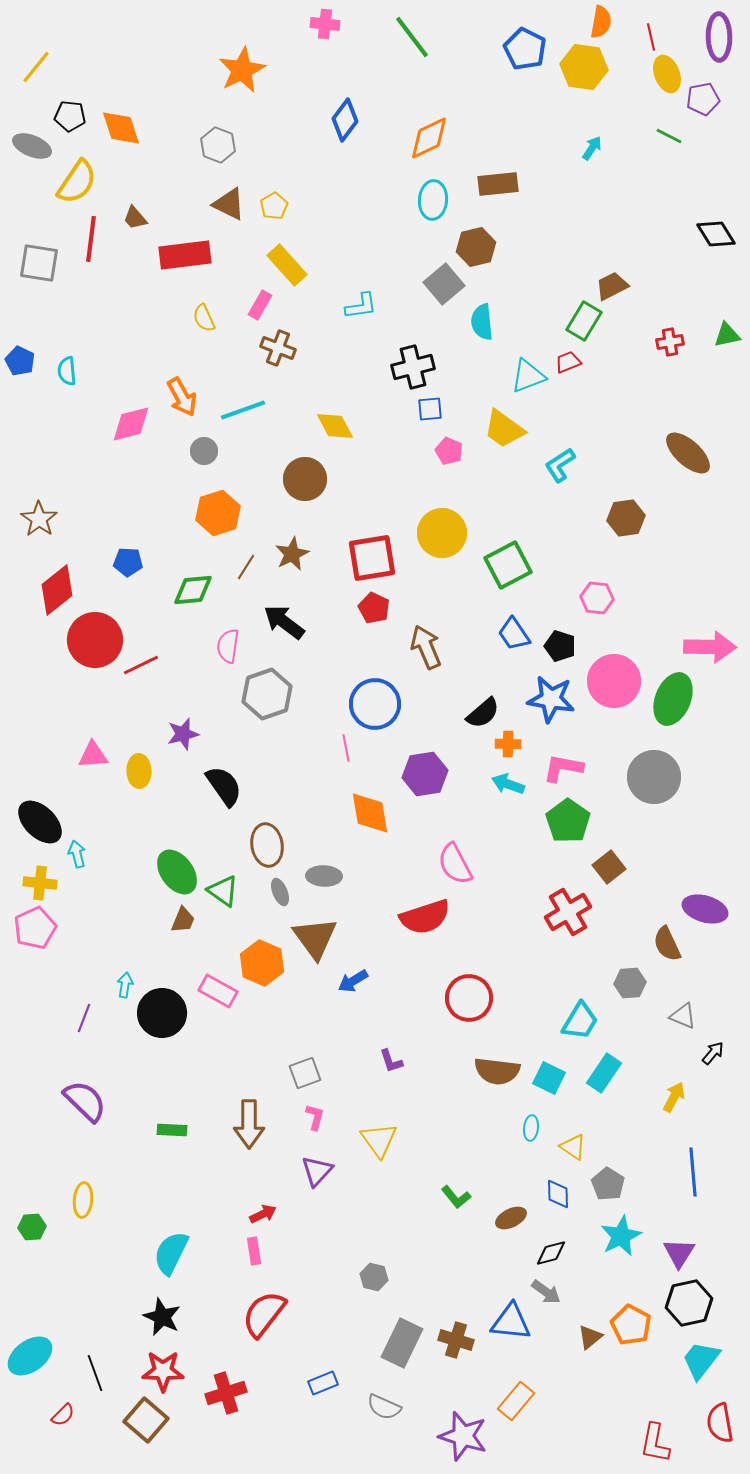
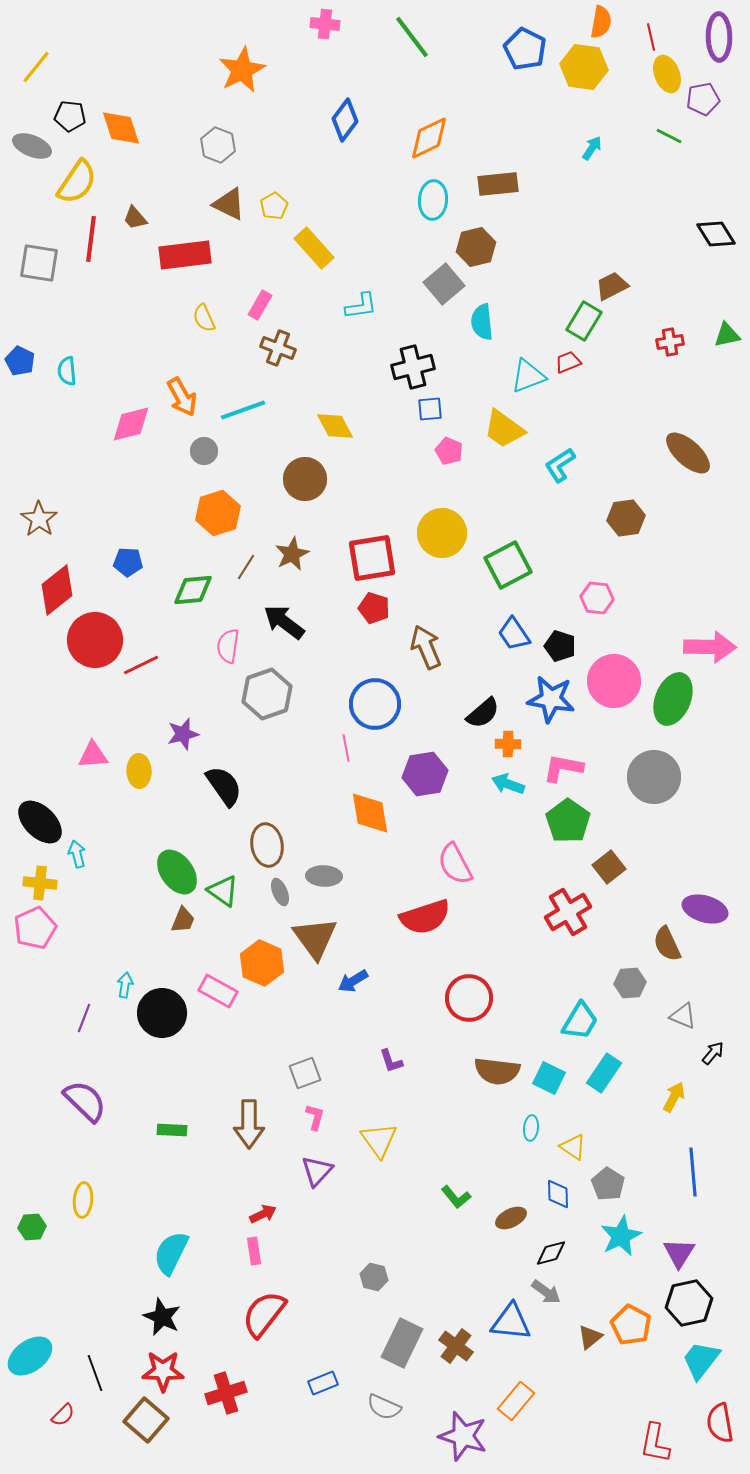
yellow rectangle at (287, 265): moved 27 px right, 17 px up
red pentagon at (374, 608): rotated 8 degrees counterclockwise
brown cross at (456, 1340): moved 6 px down; rotated 20 degrees clockwise
